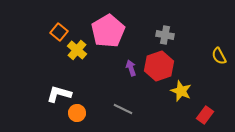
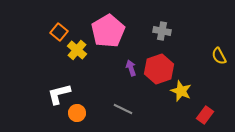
gray cross: moved 3 px left, 4 px up
red hexagon: moved 3 px down
white L-shape: rotated 30 degrees counterclockwise
